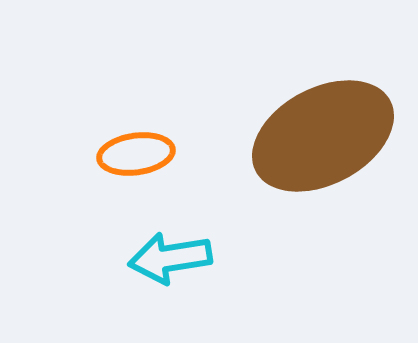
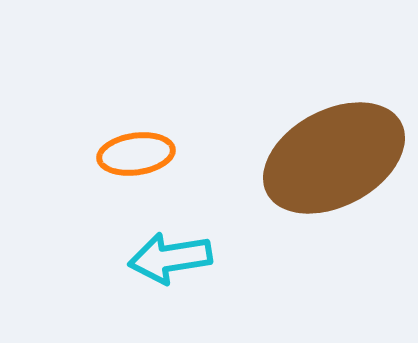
brown ellipse: moved 11 px right, 22 px down
